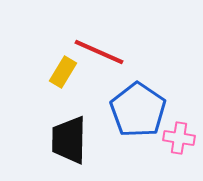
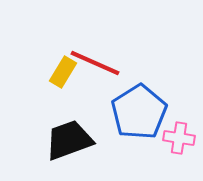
red line: moved 4 px left, 11 px down
blue pentagon: moved 1 px right, 2 px down; rotated 6 degrees clockwise
black trapezoid: rotated 69 degrees clockwise
